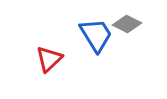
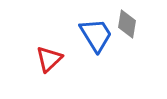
gray diamond: rotated 72 degrees clockwise
